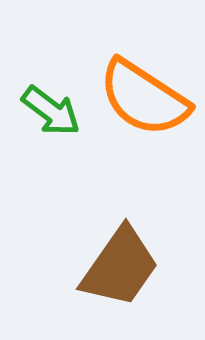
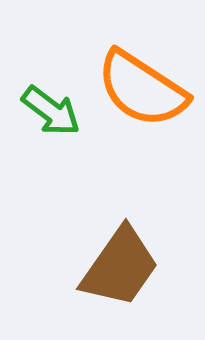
orange semicircle: moved 2 px left, 9 px up
